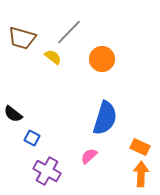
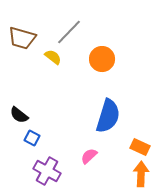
black semicircle: moved 6 px right, 1 px down
blue semicircle: moved 3 px right, 2 px up
